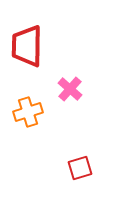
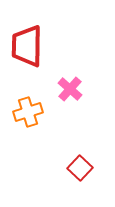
red square: rotated 30 degrees counterclockwise
